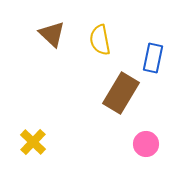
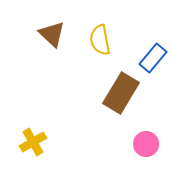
blue rectangle: rotated 28 degrees clockwise
yellow cross: rotated 16 degrees clockwise
